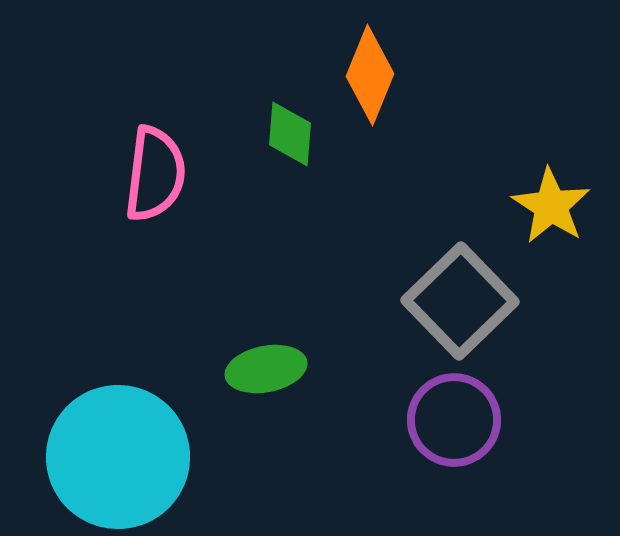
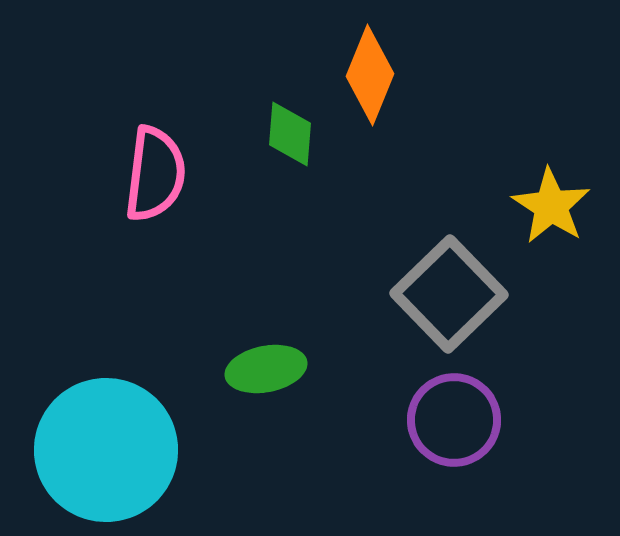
gray square: moved 11 px left, 7 px up
cyan circle: moved 12 px left, 7 px up
